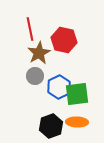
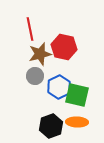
red hexagon: moved 7 px down
brown star: moved 1 px right, 1 px down; rotated 15 degrees clockwise
green square: moved 1 px down; rotated 20 degrees clockwise
